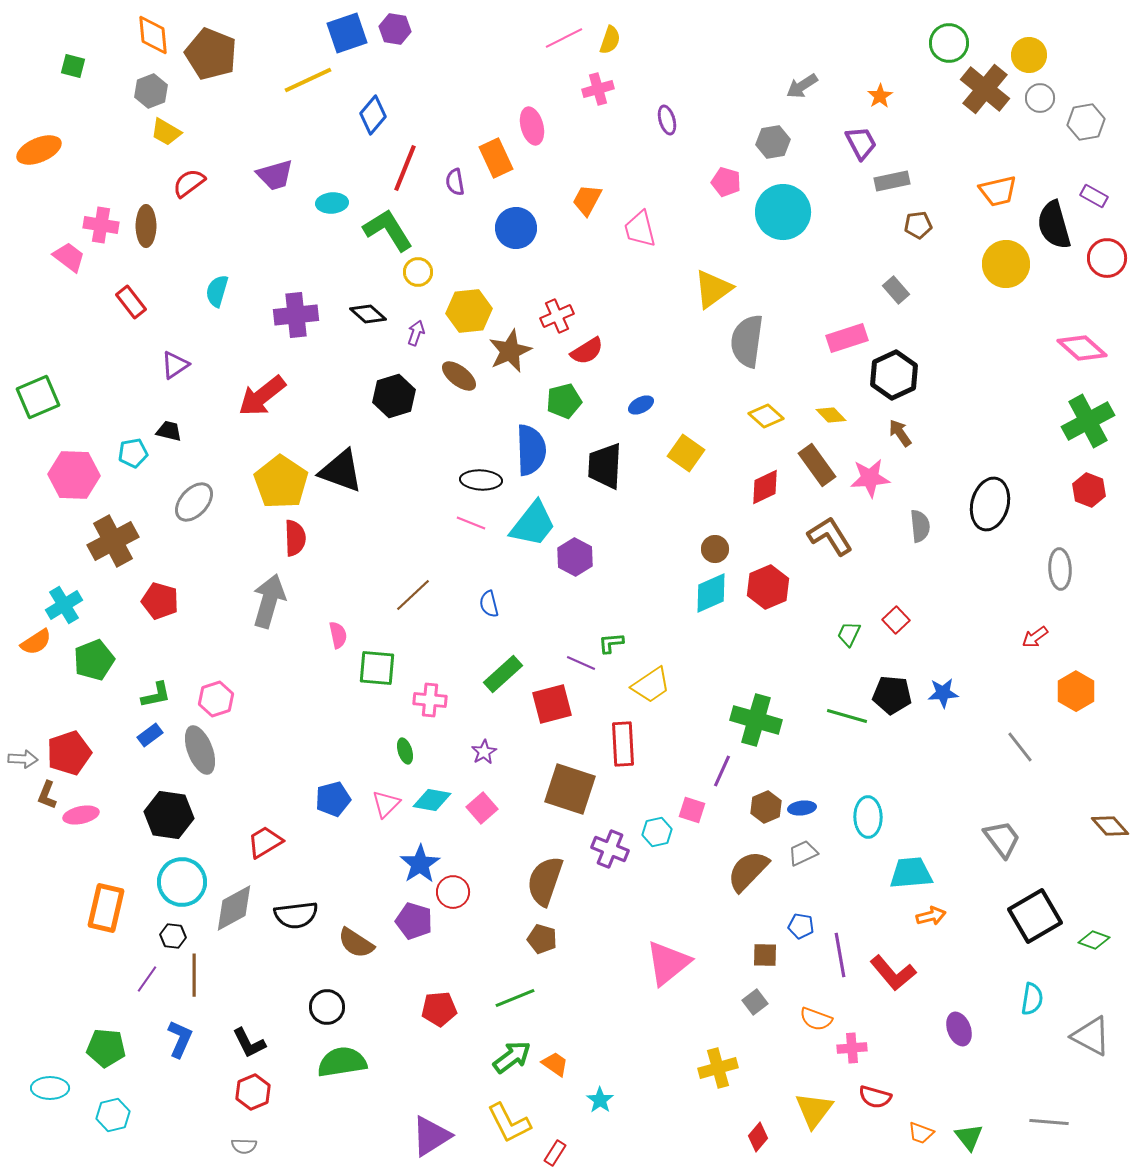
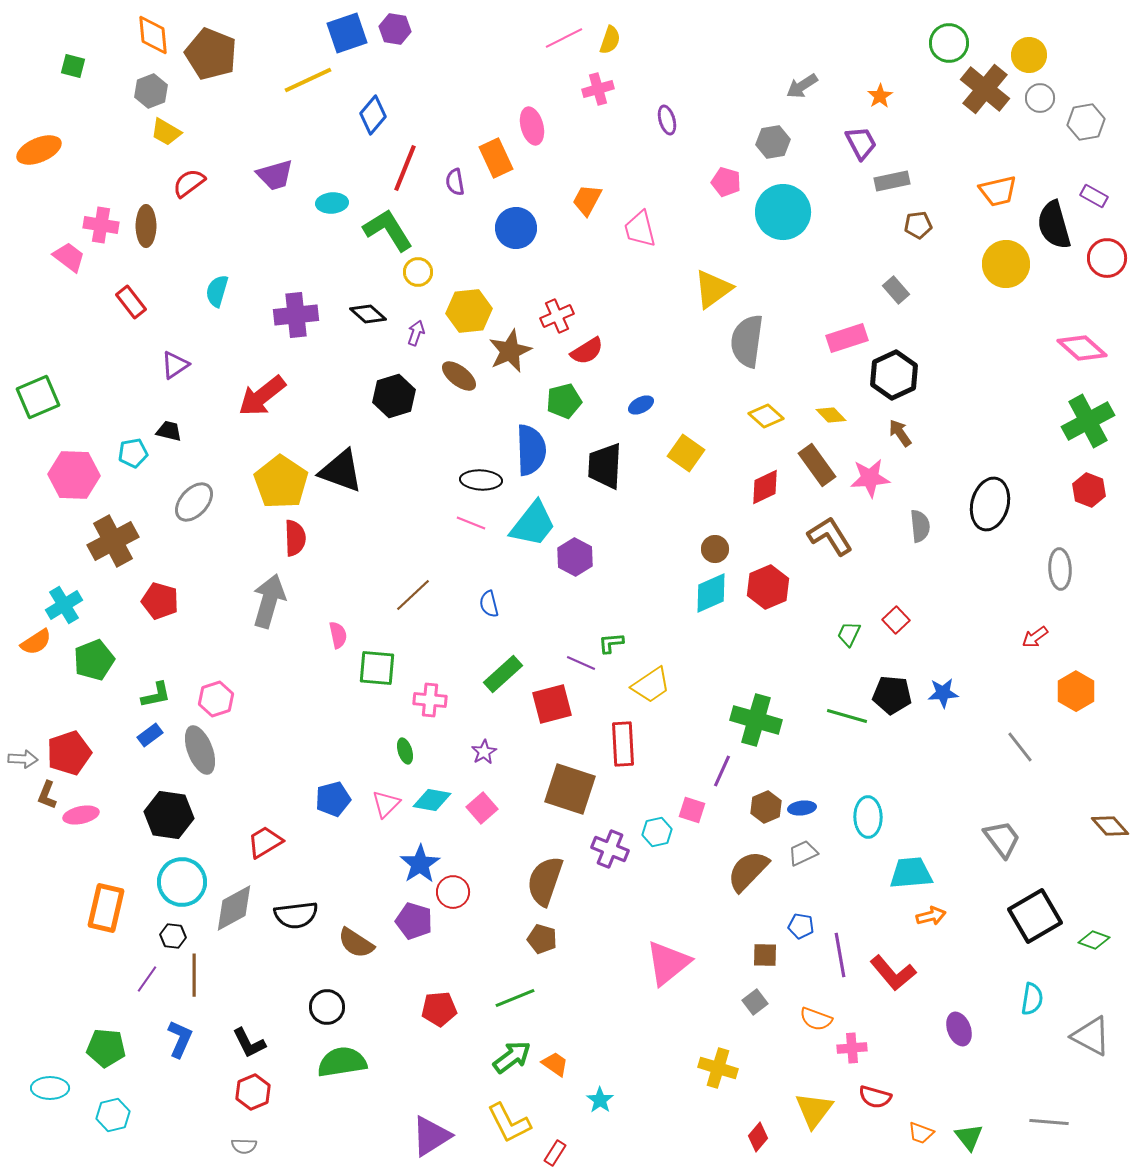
yellow cross at (718, 1068): rotated 33 degrees clockwise
